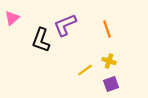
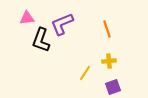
pink triangle: moved 15 px right; rotated 35 degrees clockwise
purple L-shape: moved 3 px left, 1 px up
yellow cross: rotated 24 degrees counterclockwise
yellow line: moved 3 px down; rotated 21 degrees counterclockwise
purple square: moved 2 px right, 3 px down
